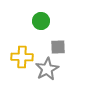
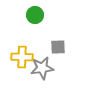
green circle: moved 6 px left, 6 px up
gray star: moved 5 px left, 1 px up; rotated 20 degrees clockwise
